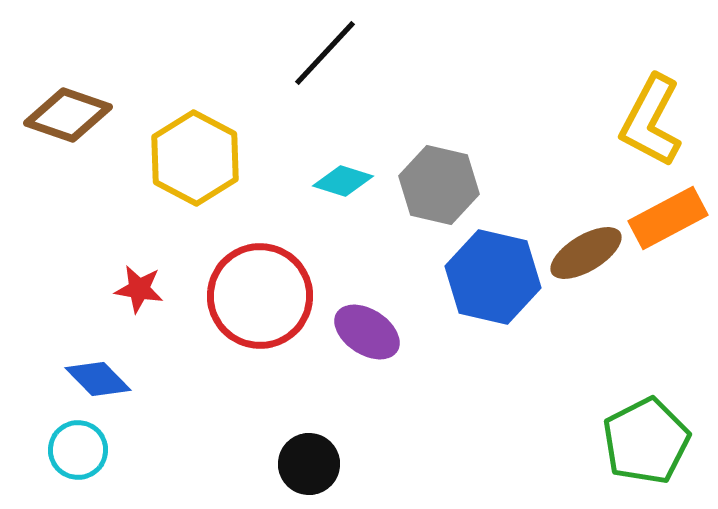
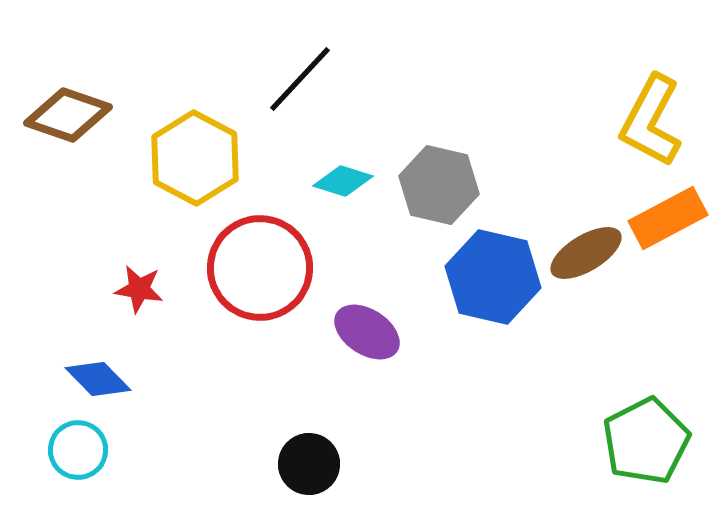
black line: moved 25 px left, 26 px down
red circle: moved 28 px up
